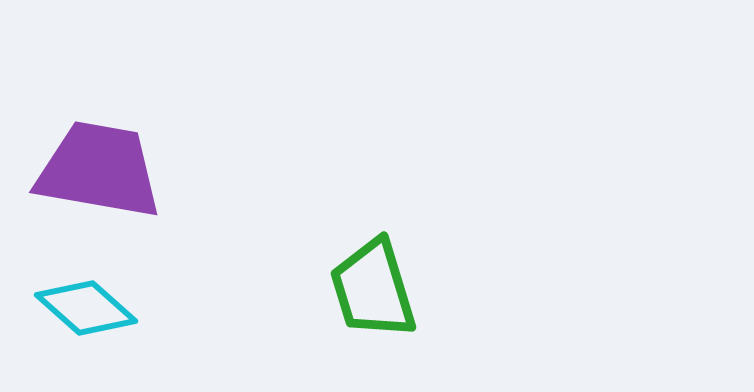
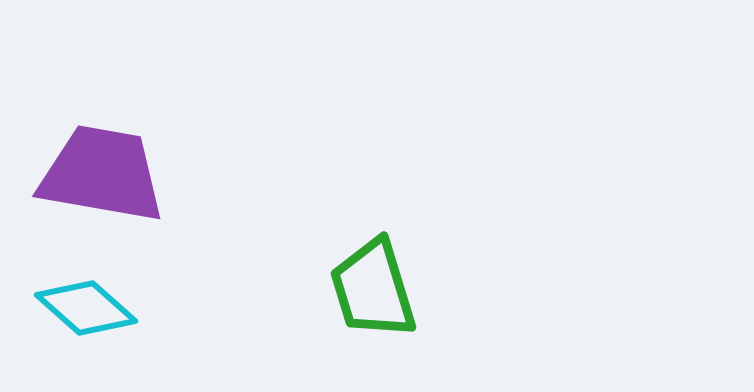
purple trapezoid: moved 3 px right, 4 px down
